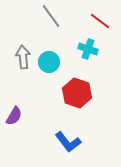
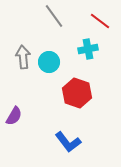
gray line: moved 3 px right
cyan cross: rotated 30 degrees counterclockwise
